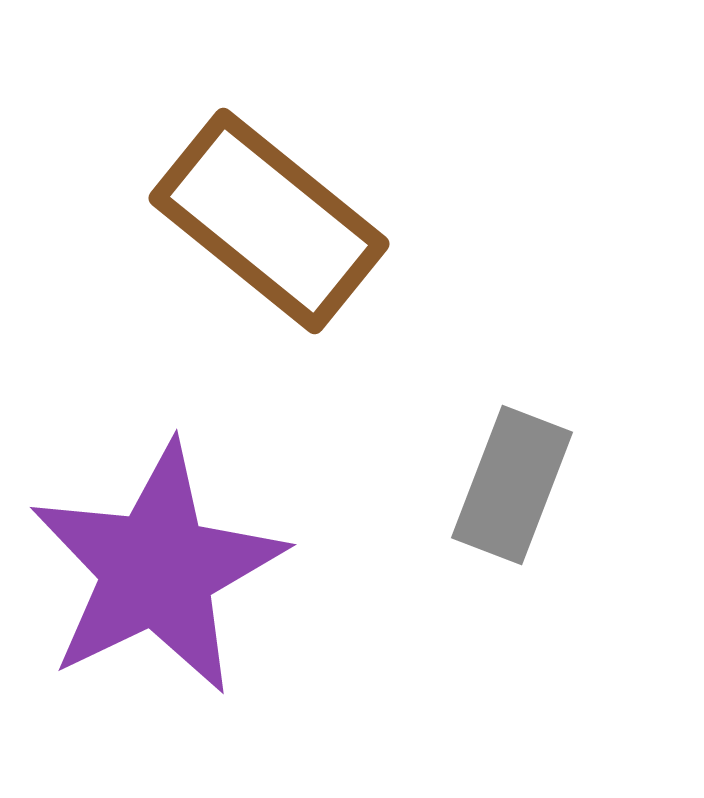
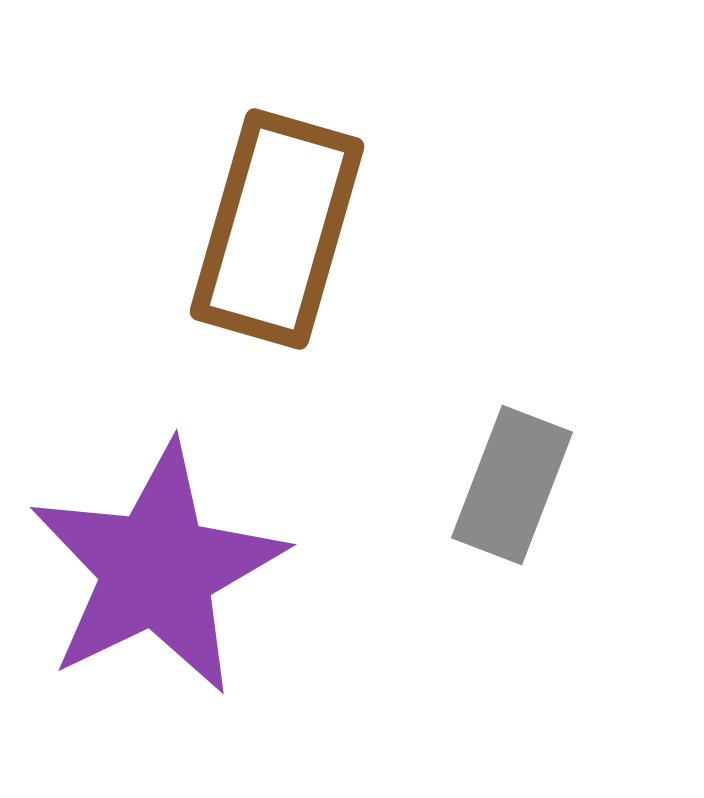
brown rectangle: moved 8 px right, 8 px down; rotated 67 degrees clockwise
